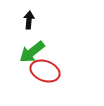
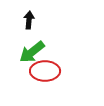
red ellipse: rotated 20 degrees counterclockwise
